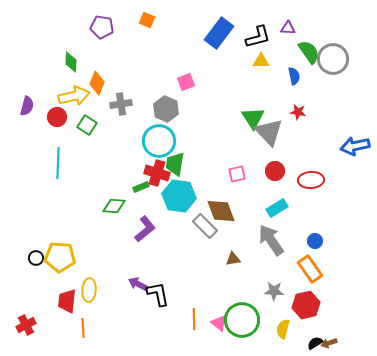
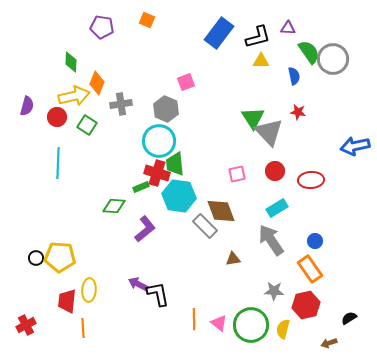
green trapezoid at (175, 164): rotated 15 degrees counterclockwise
green circle at (242, 320): moved 9 px right, 5 px down
black semicircle at (315, 343): moved 34 px right, 25 px up
